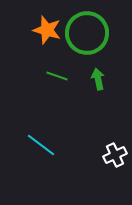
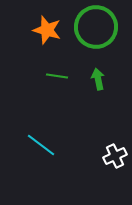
green circle: moved 9 px right, 6 px up
green line: rotated 10 degrees counterclockwise
white cross: moved 1 px down
